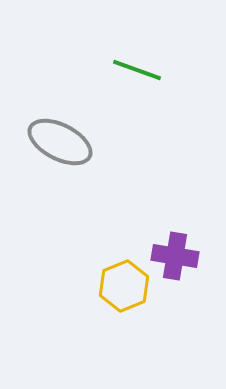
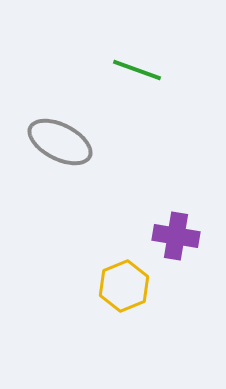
purple cross: moved 1 px right, 20 px up
